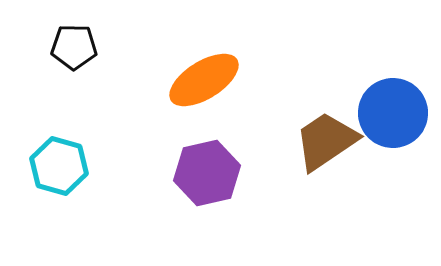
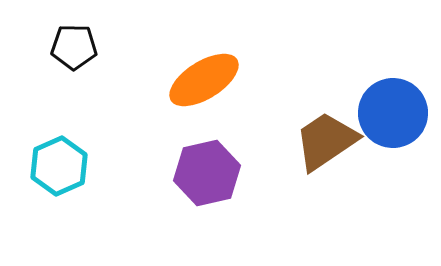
cyan hexagon: rotated 20 degrees clockwise
